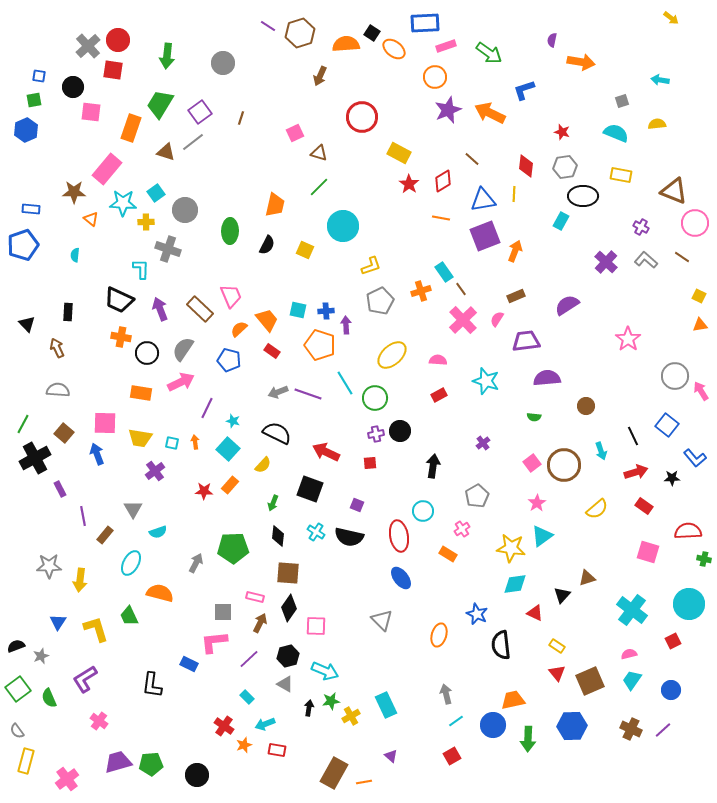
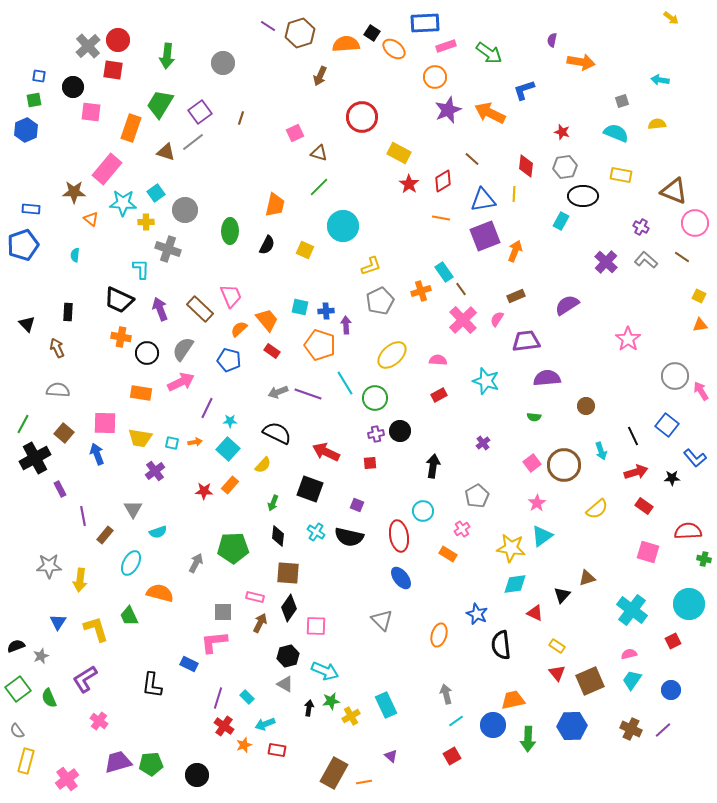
cyan square at (298, 310): moved 2 px right, 3 px up
cyan star at (233, 421): moved 3 px left; rotated 16 degrees counterclockwise
orange arrow at (195, 442): rotated 88 degrees clockwise
purple line at (249, 659): moved 31 px left, 39 px down; rotated 30 degrees counterclockwise
